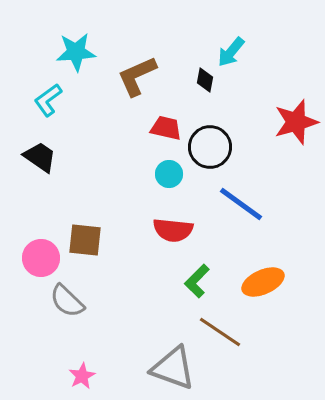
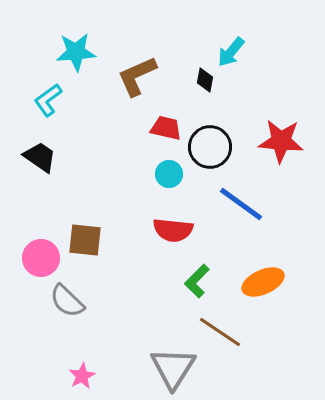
red star: moved 15 px left, 19 px down; rotated 21 degrees clockwise
gray triangle: rotated 42 degrees clockwise
